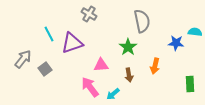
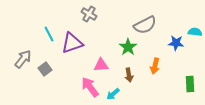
gray semicircle: moved 3 px right, 4 px down; rotated 75 degrees clockwise
